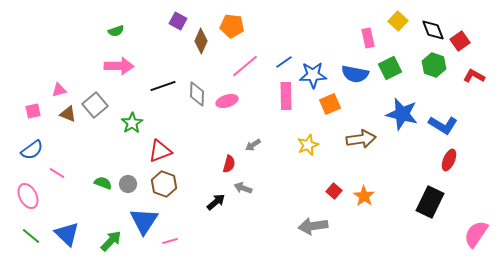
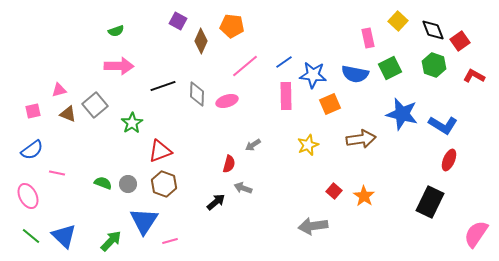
blue star at (313, 75): rotated 8 degrees clockwise
pink line at (57, 173): rotated 21 degrees counterclockwise
blue triangle at (67, 234): moved 3 px left, 2 px down
